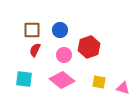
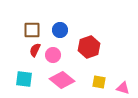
pink circle: moved 11 px left
